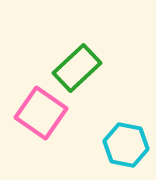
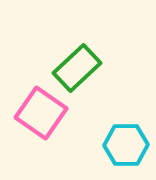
cyan hexagon: rotated 12 degrees counterclockwise
